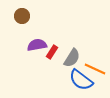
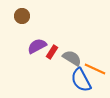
purple semicircle: moved 1 px down; rotated 18 degrees counterclockwise
gray semicircle: rotated 90 degrees counterclockwise
blue semicircle: rotated 25 degrees clockwise
